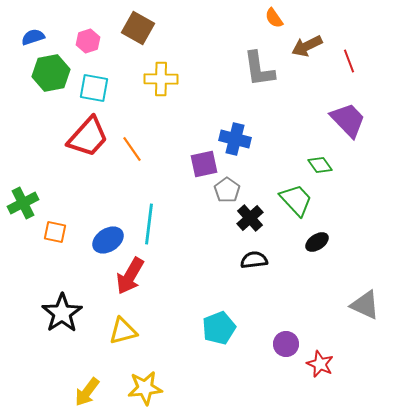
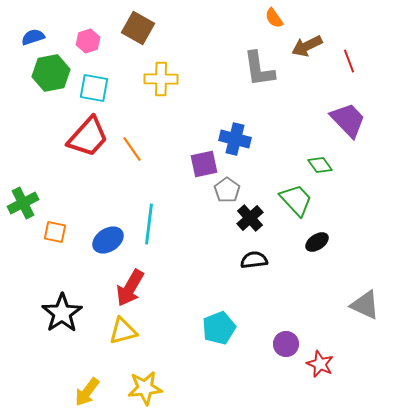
red arrow: moved 12 px down
